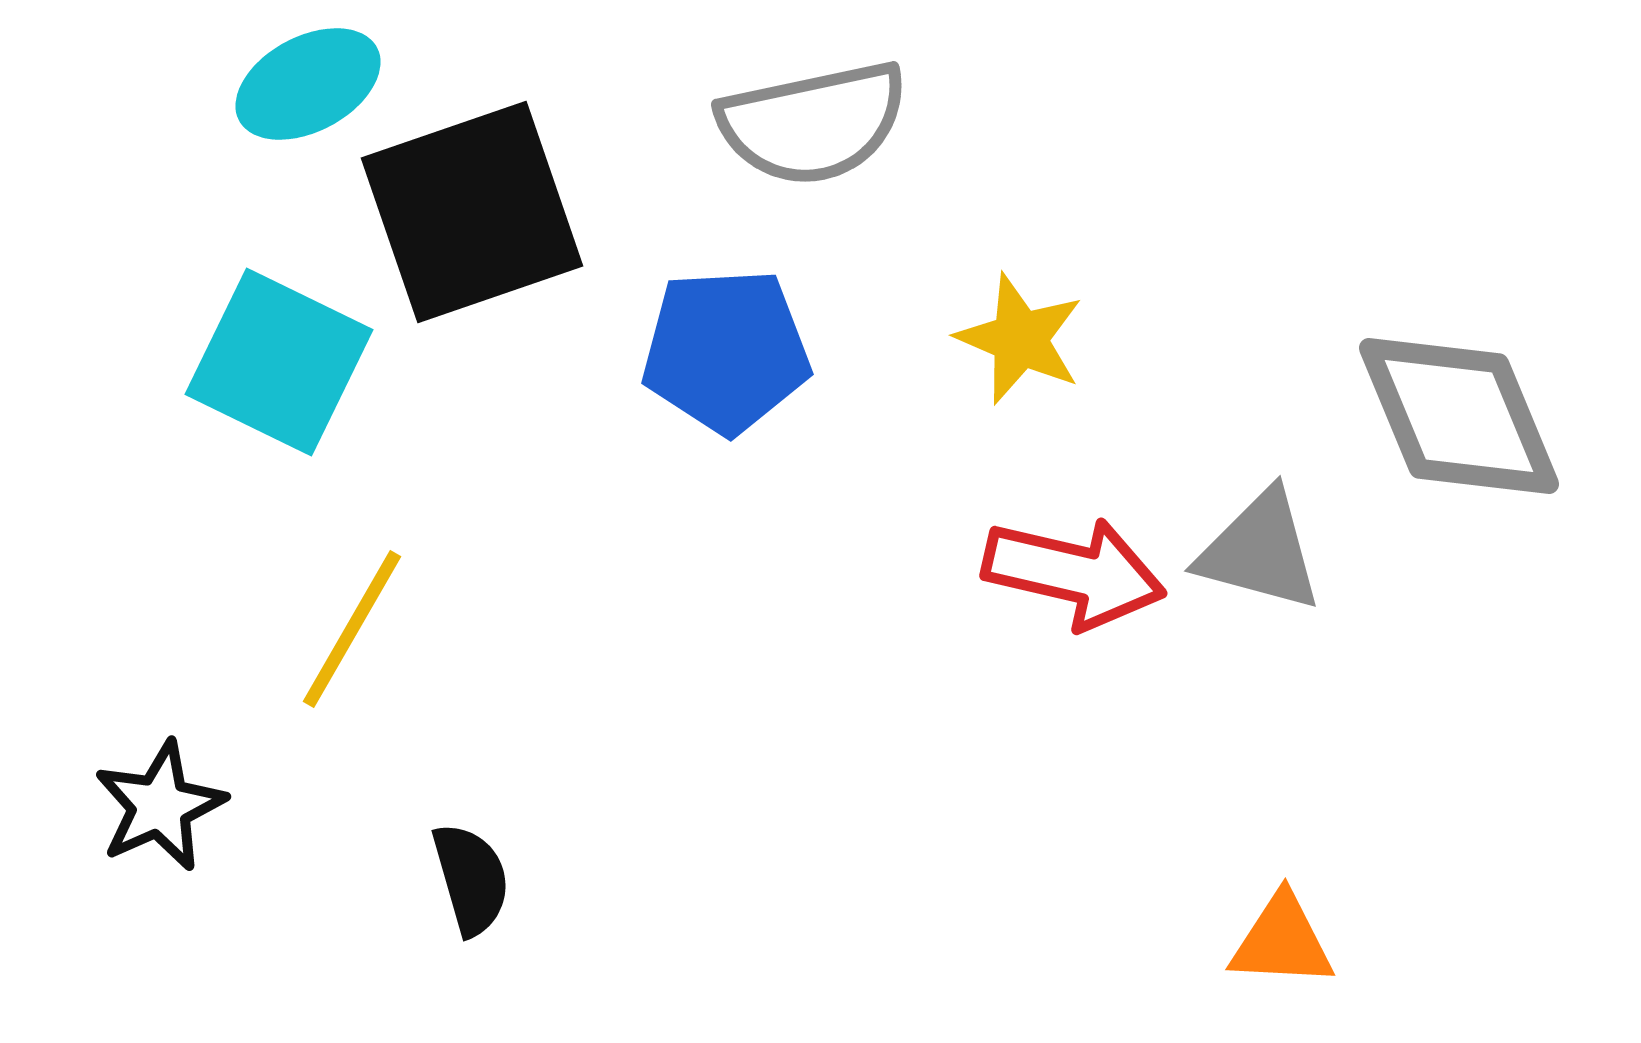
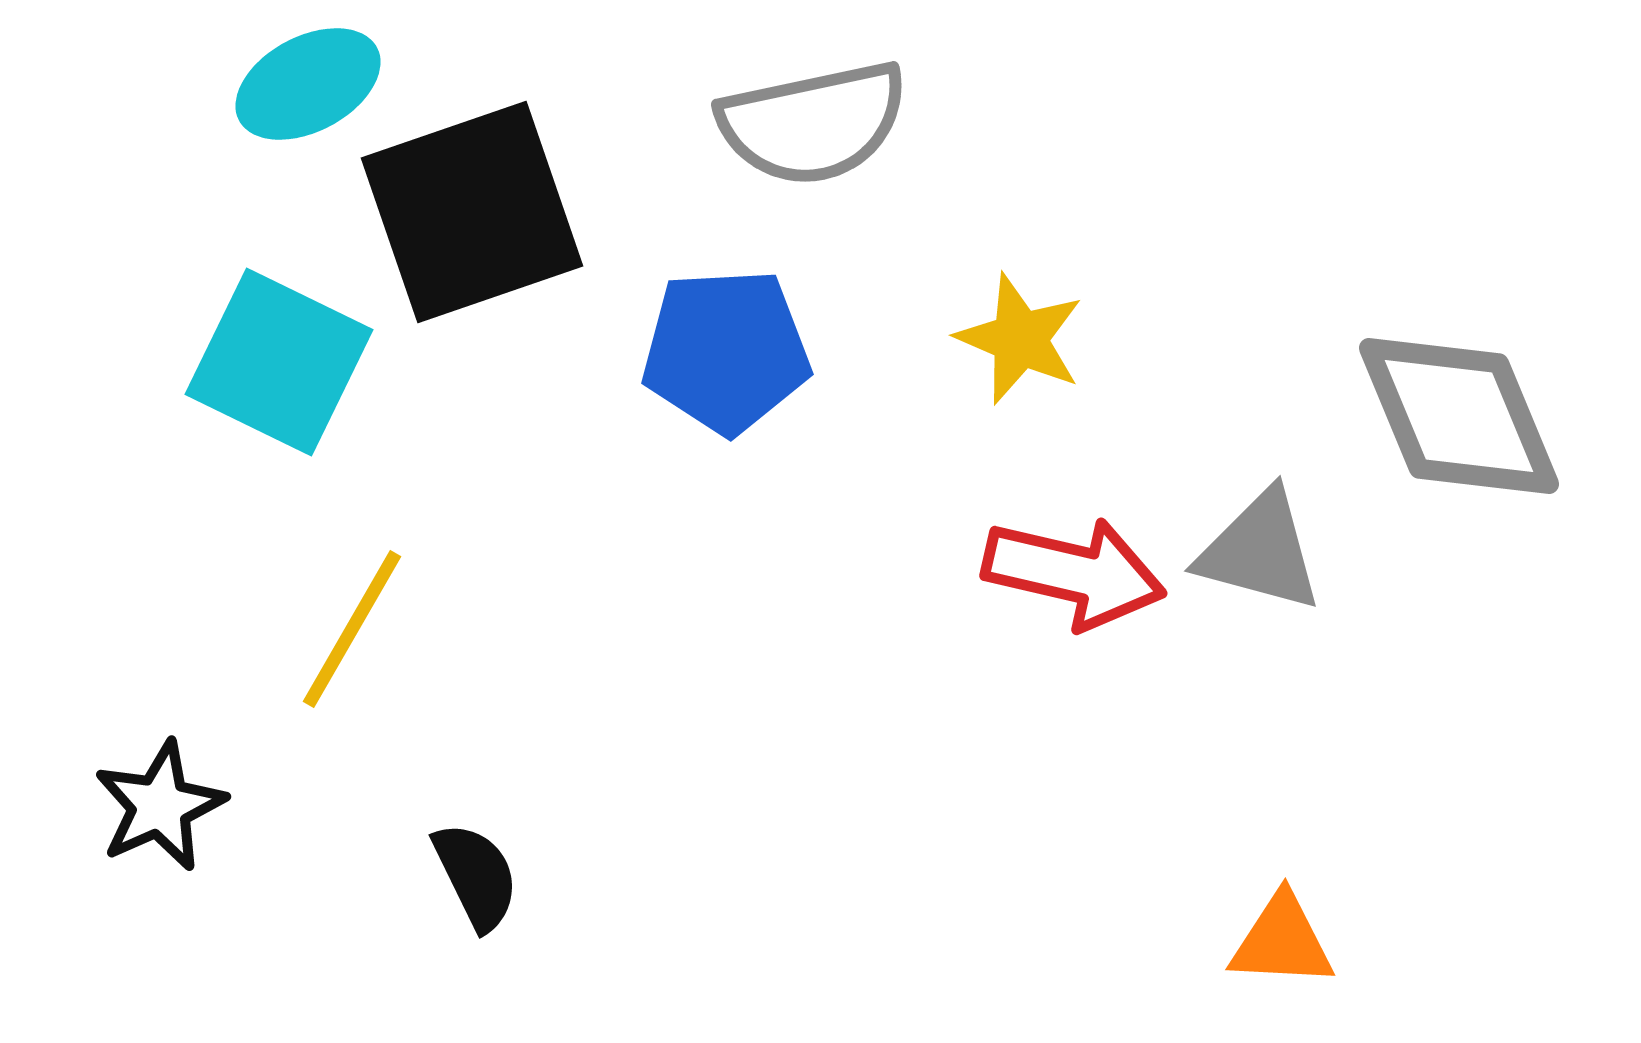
black semicircle: moved 5 px right, 3 px up; rotated 10 degrees counterclockwise
